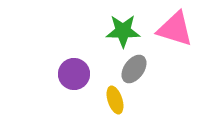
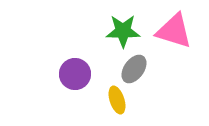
pink triangle: moved 1 px left, 2 px down
purple circle: moved 1 px right
yellow ellipse: moved 2 px right
